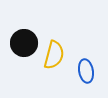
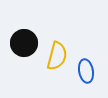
yellow semicircle: moved 3 px right, 1 px down
